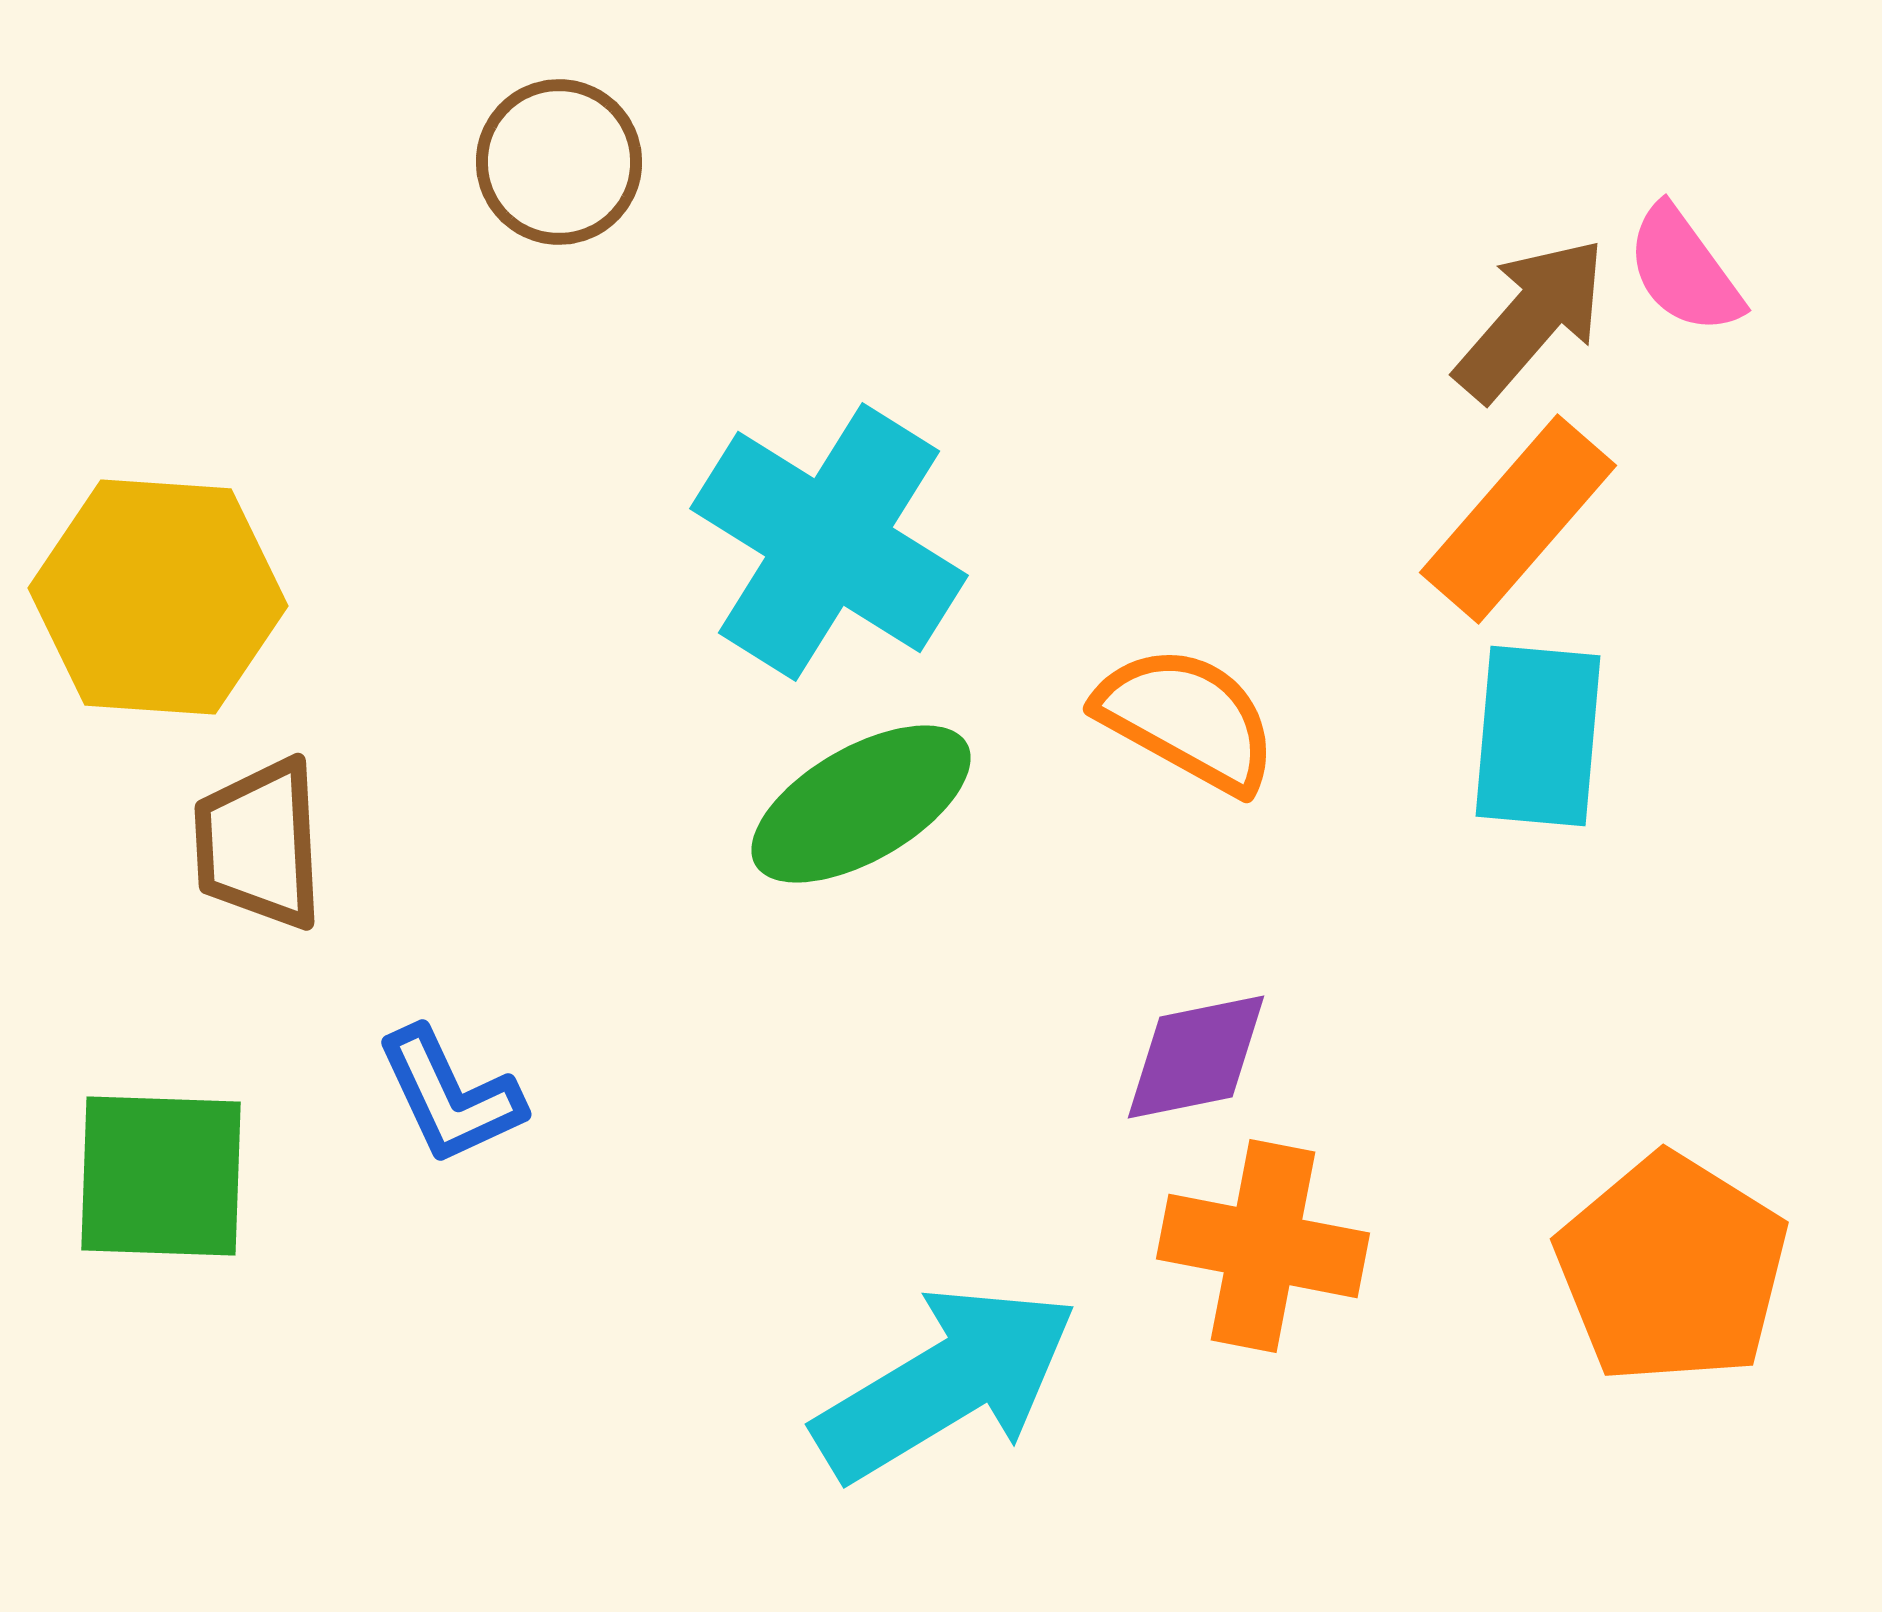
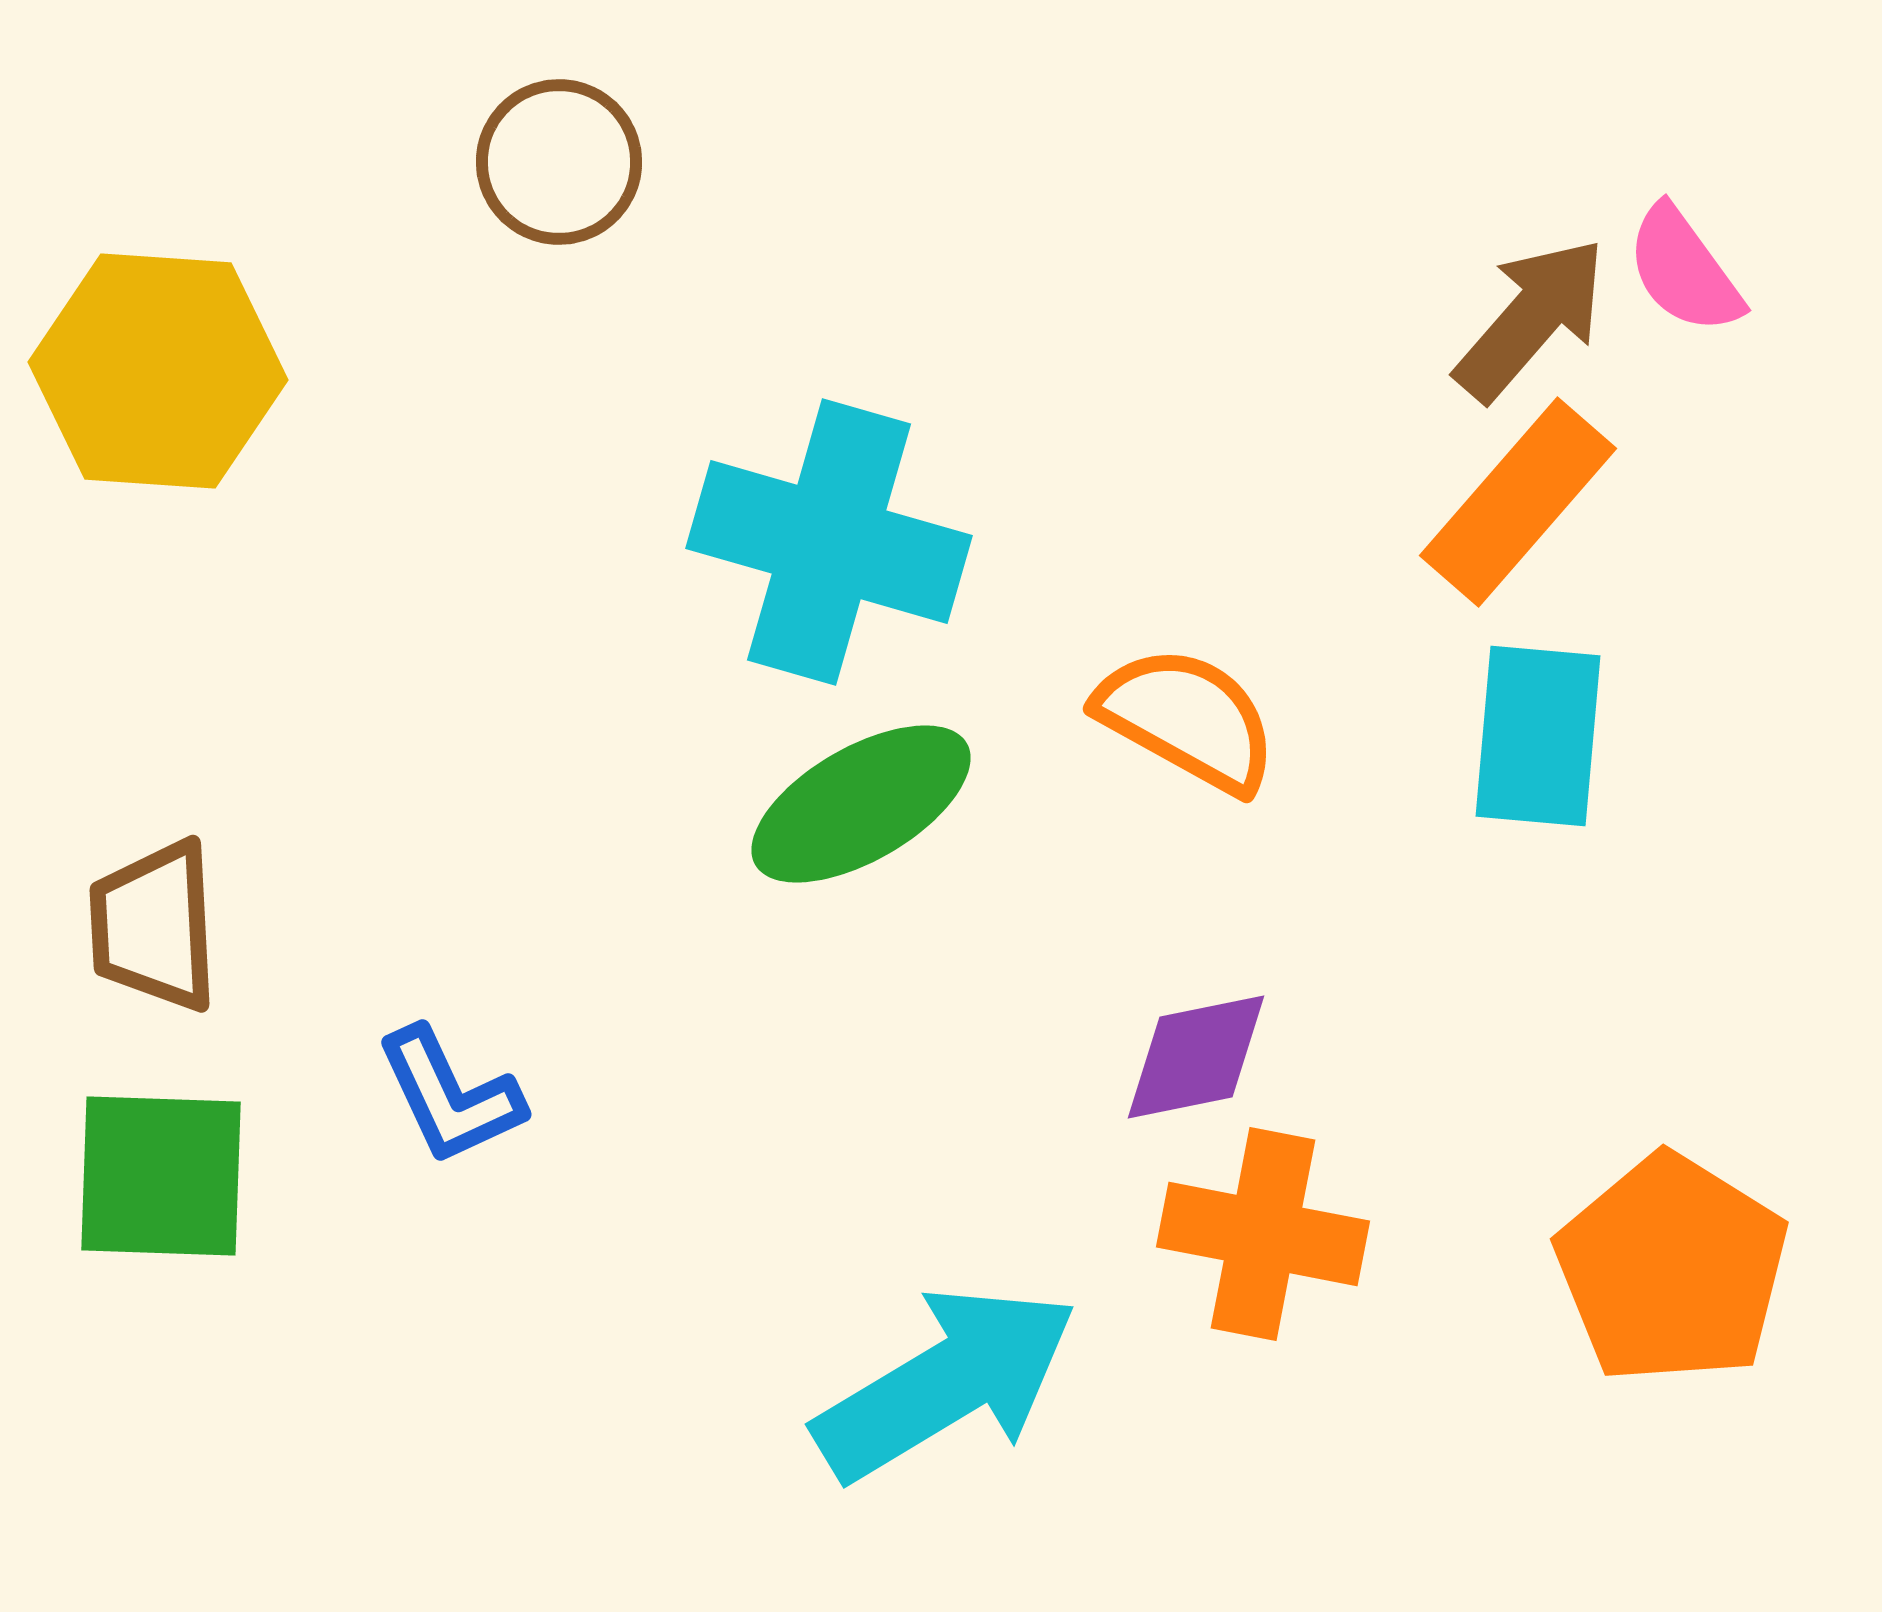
orange rectangle: moved 17 px up
cyan cross: rotated 16 degrees counterclockwise
yellow hexagon: moved 226 px up
brown trapezoid: moved 105 px left, 82 px down
orange cross: moved 12 px up
